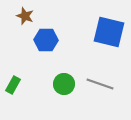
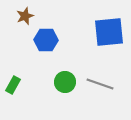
brown star: rotated 30 degrees clockwise
blue square: rotated 20 degrees counterclockwise
green circle: moved 1 px right, 2 px up
